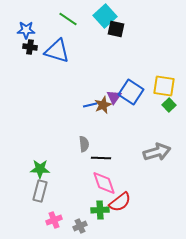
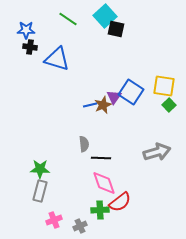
blue triangle: moved 8 px down
